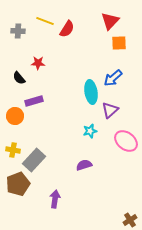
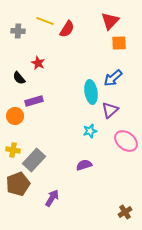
red star: rotated 24 degrees clockwise
purple arrow: moved 3 px left, 1 px up; rotated 24 degrees clockwise
brown cross: moved 5 px left, 8 px up
